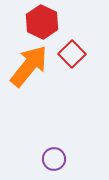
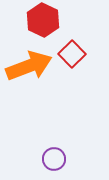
red hexagon: moved 1 px right, 2 px up
orange arrow: rotated 30 degrees clockwise
